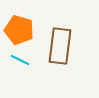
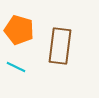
cyan line: moved 4 px left, 7 px down
